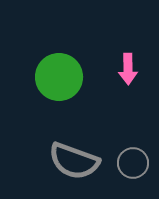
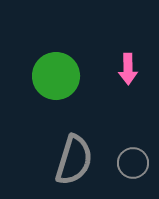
green circle: moved 3 px left, 1 px up
gray semicircle: moved 1 px up; rotated 93 degrees counterclockwise
